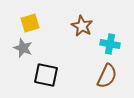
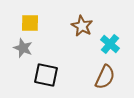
yellow square: rotated 18 degrees clockwise
cyan cross: rotated 30 degrees clockwise
brown semicircle: moved 2 px left, 1 px down
